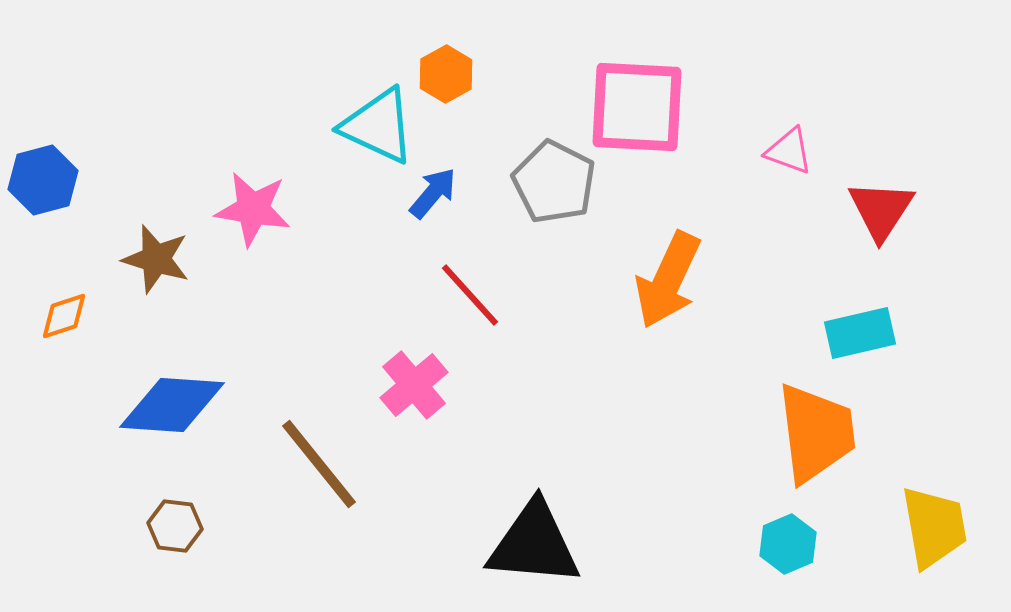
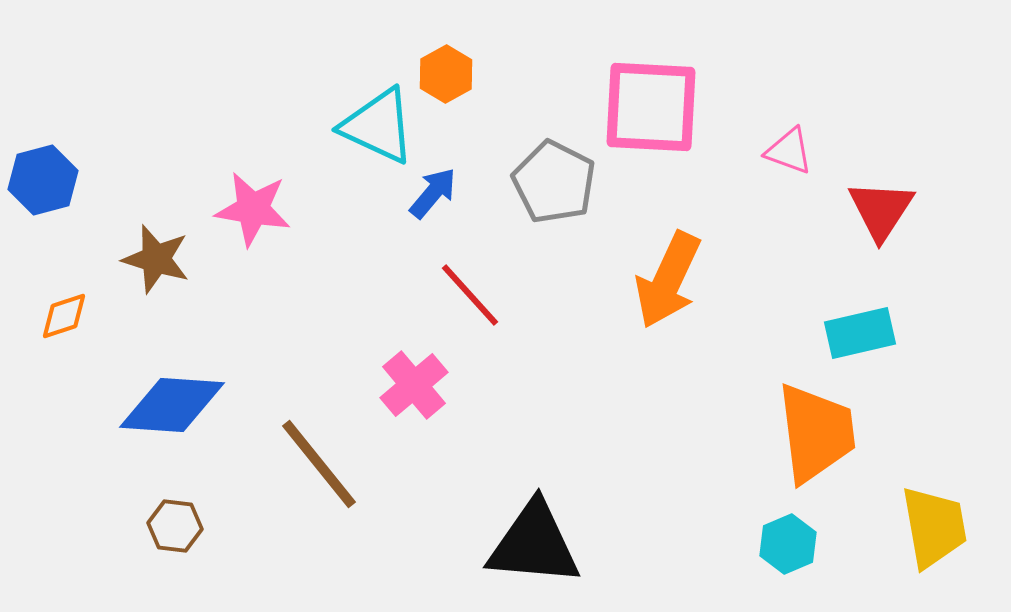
pink square: moved 14 px right
